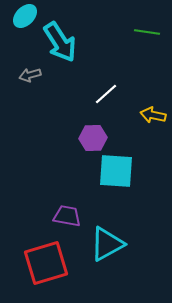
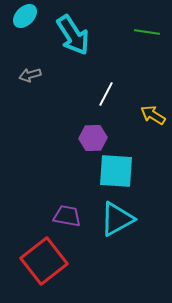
cyan arrow: moved 13 px right, 7 px up
white line: rotated 20 degrees counterclockwise
yellow arrow: rotated 20 degrees clockwise
cyan triangle: moved 10 px right, 25 px up
red square: moved 2 px left, 2 px up; rotated 21 degrees counterclockwise
